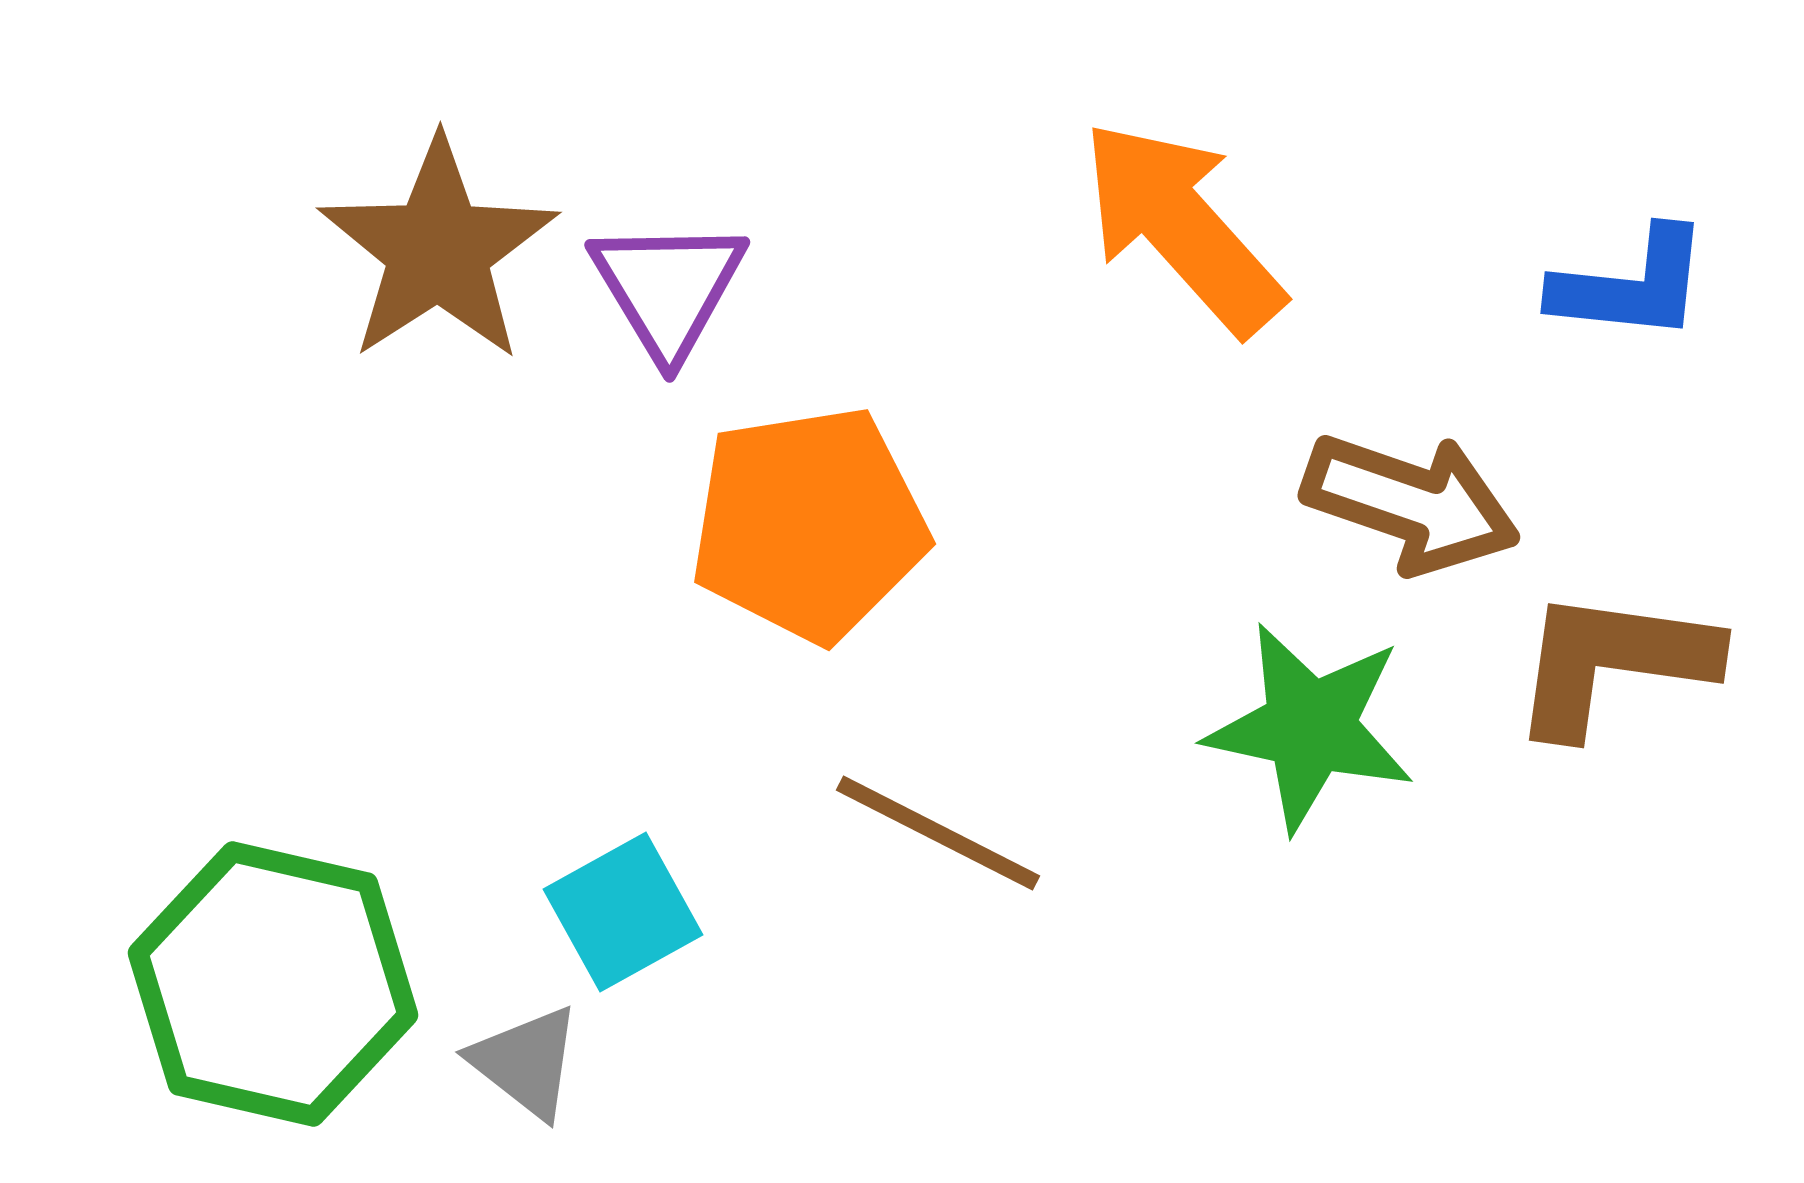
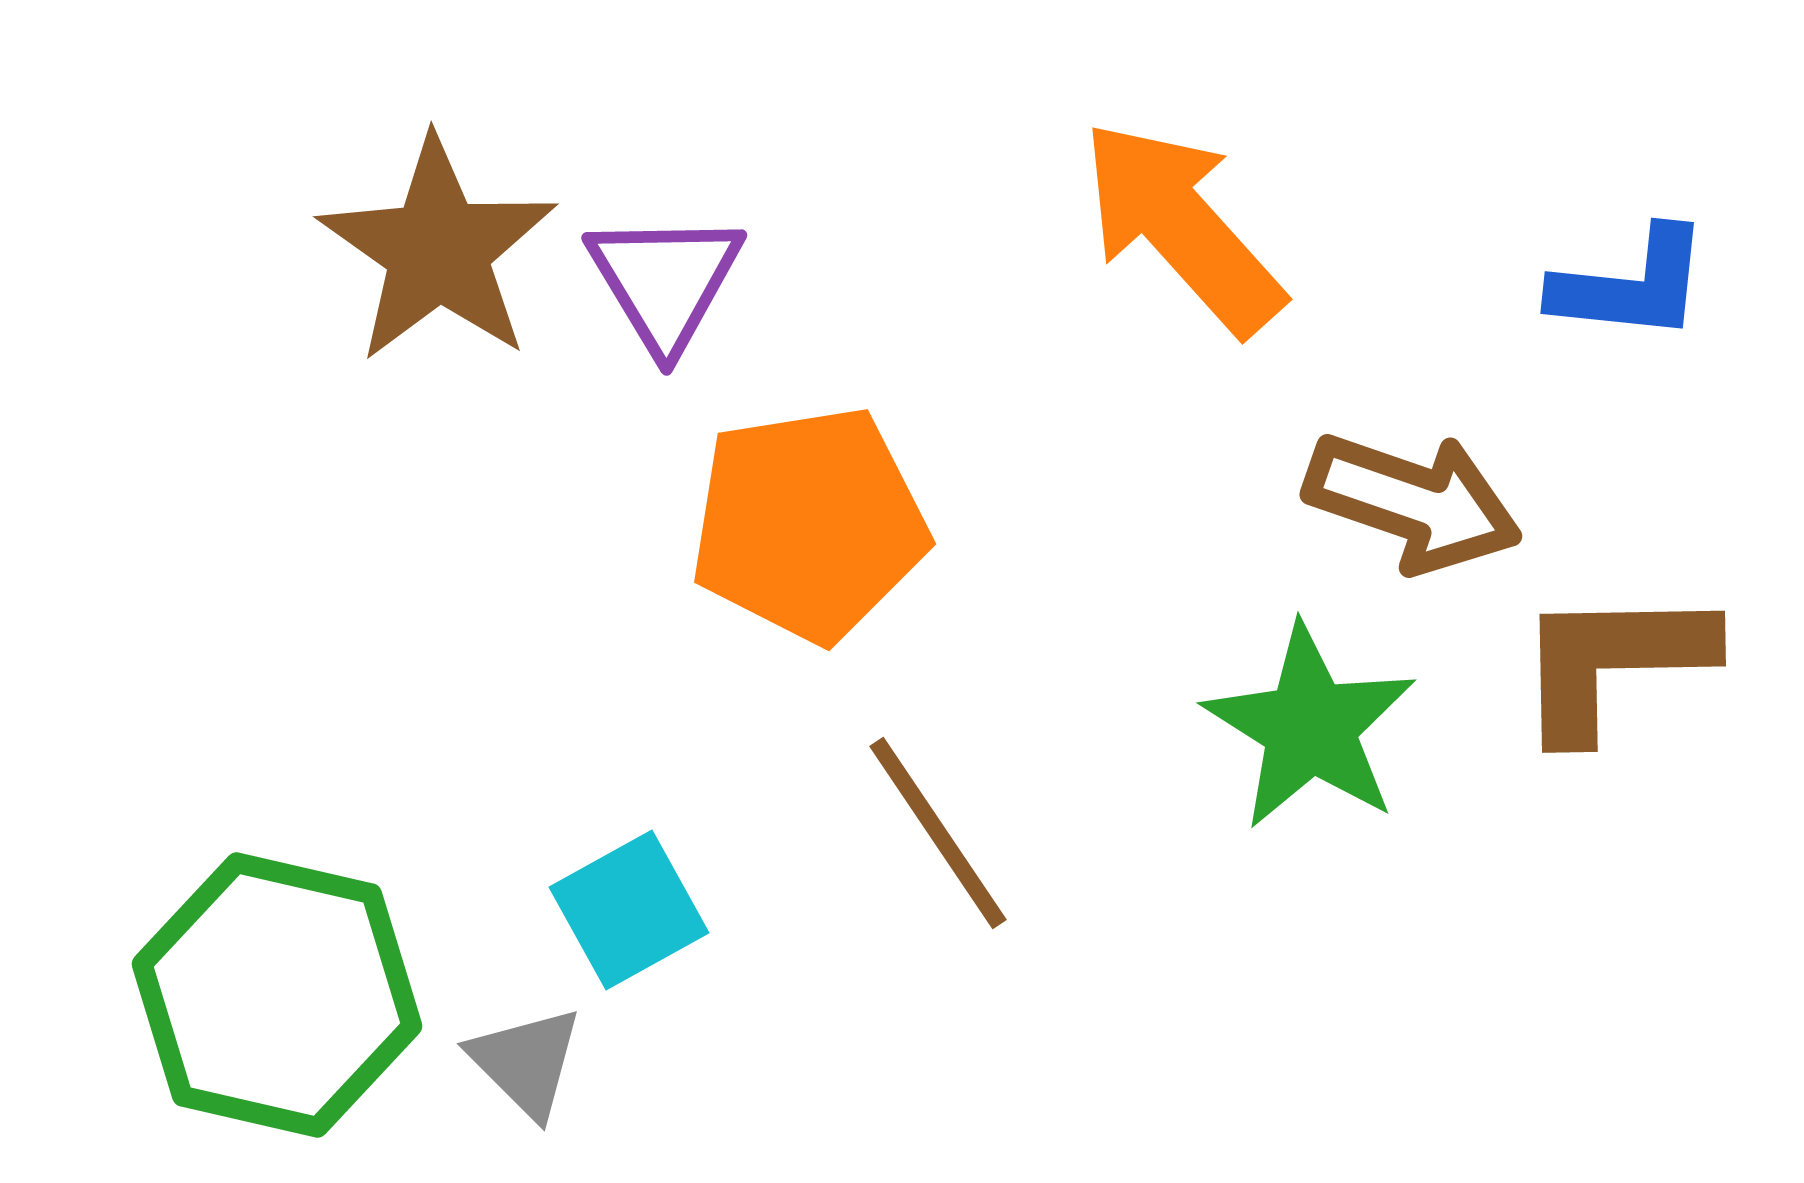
brown star: rotated 4 degrees counterclockwise
purple triangle: moved 3 px left, 7 px up
brown arrow: moved 2 px right, 1 px up
brown L-shape: rotated 9 degrees counterclockwise
green star: rotated 20 degrees clockwise
brown line: rotated 29 degrees clockwise
cyan square: moved 6 px right, 2 px up
green hexagon: moved 4 px right, 11 px down
gray triangle: rotated 7 degrees clockwise
